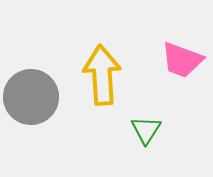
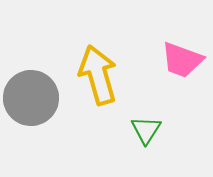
yellow arrow: moved 4 px left; rotated 12 degrees counterclockwise
gray circle: moved 1 px down
